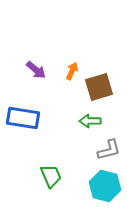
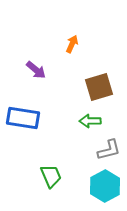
orange arrow: moved 27 px up
cyan hexagon: rotated 16 degrees clockwise
